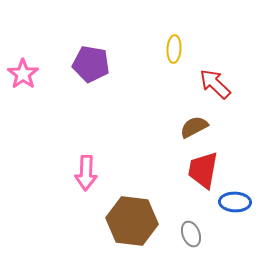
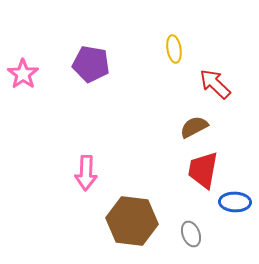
yellow ellipse: rotated 12 degrees counterclockwise
